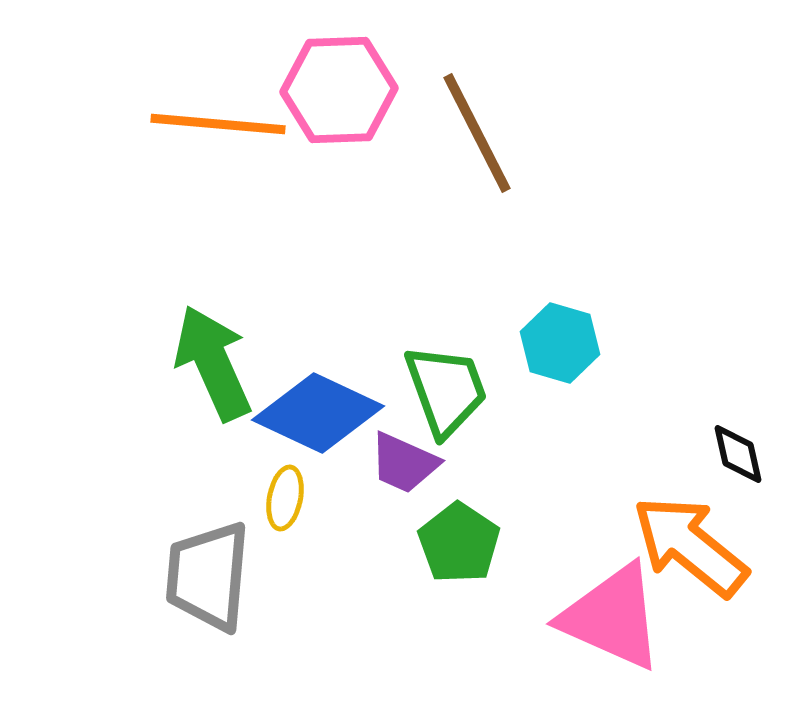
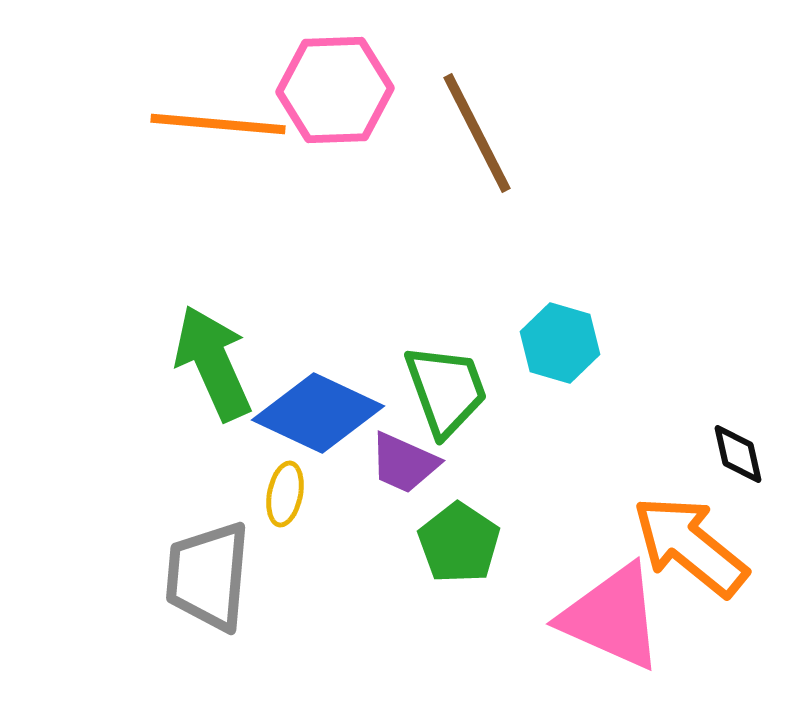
pink hexagon: moved 4 px left
yellow ellipse: moved 4 px up
